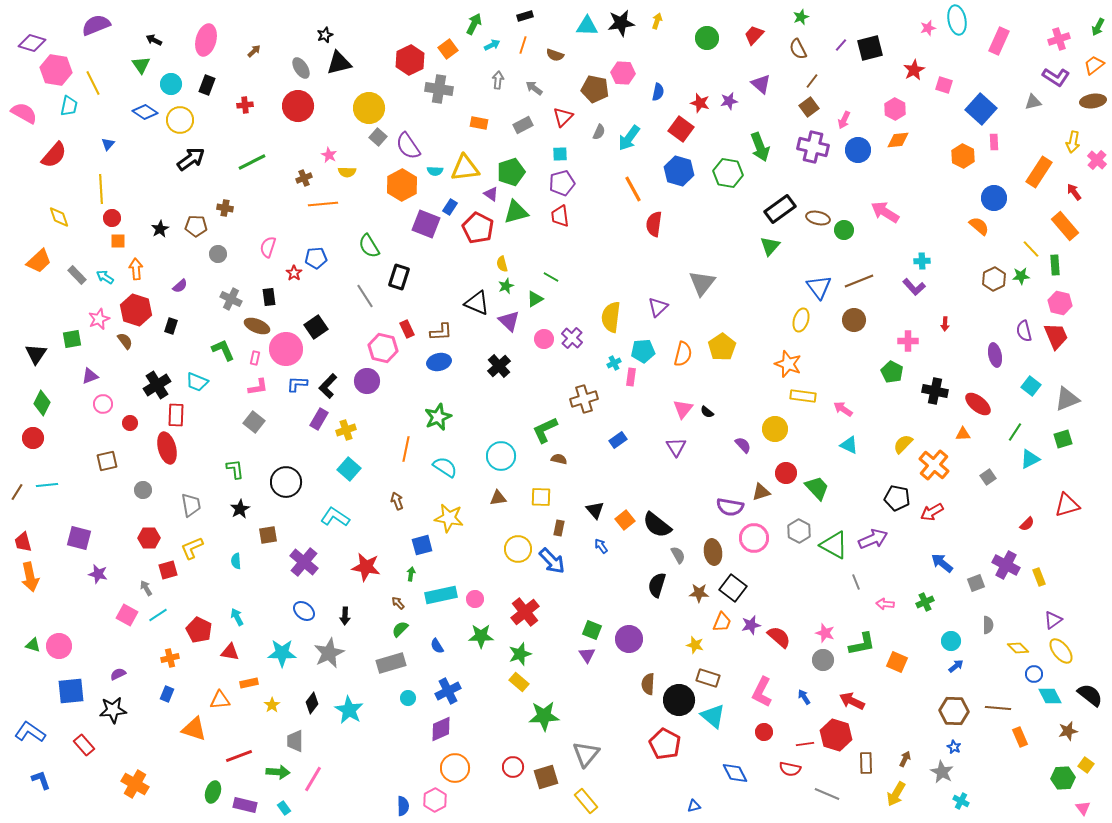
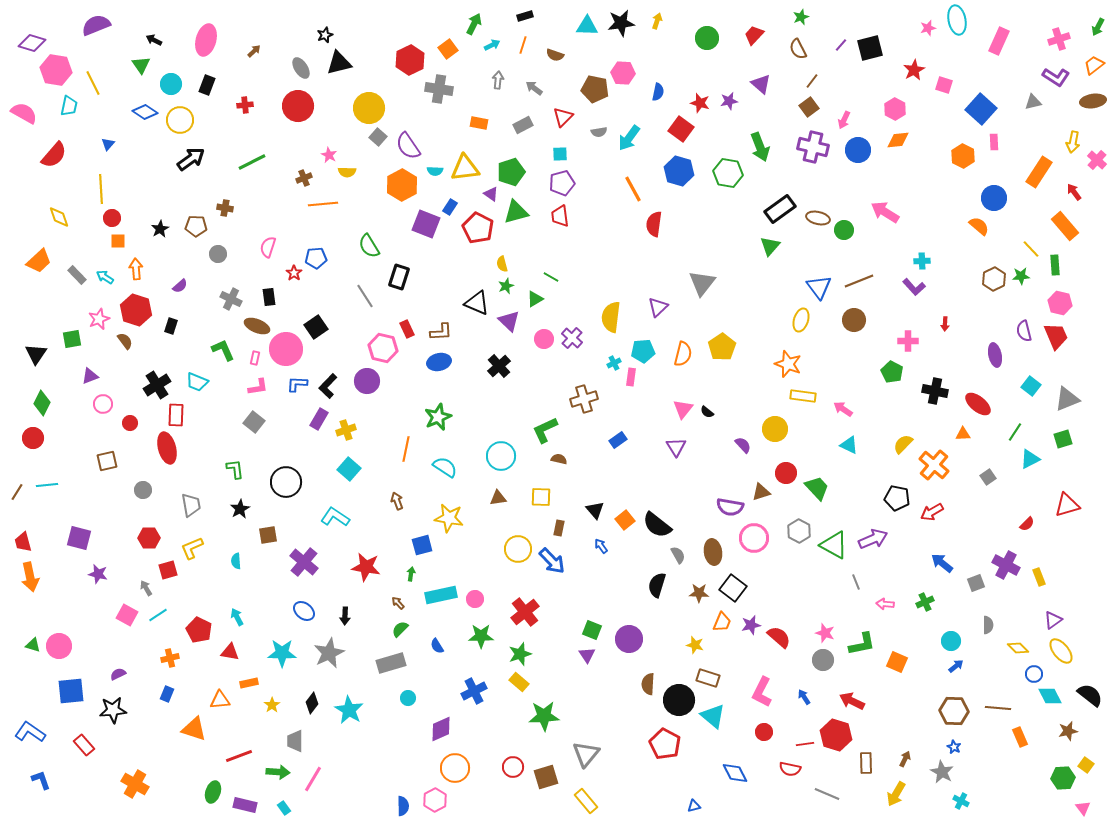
gray semicircle at (599, 132): rotated 56 degrees clockwise
blue cross at (448, 691): moved 26 px right
